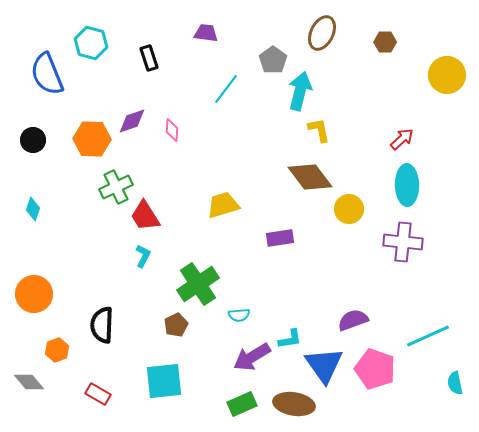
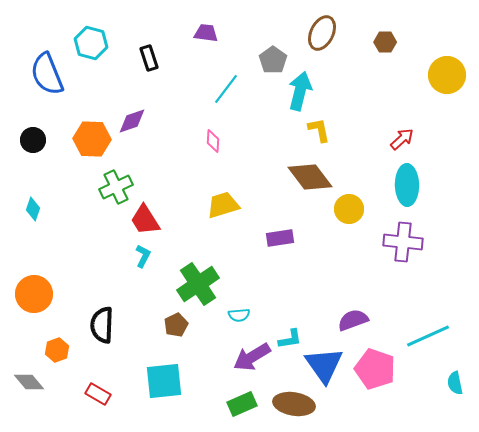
pink diamond at (172, 130): moved 41 px right, 11 px down
red trapezoid at (145, 216): moved 4 px down
